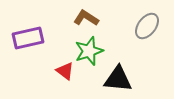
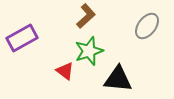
brown L-shape: moved 2 px up; rotated 105 degrees clockwise
purple rectangle: moved 6 px left; rotated 16 degrees counterclockwise
